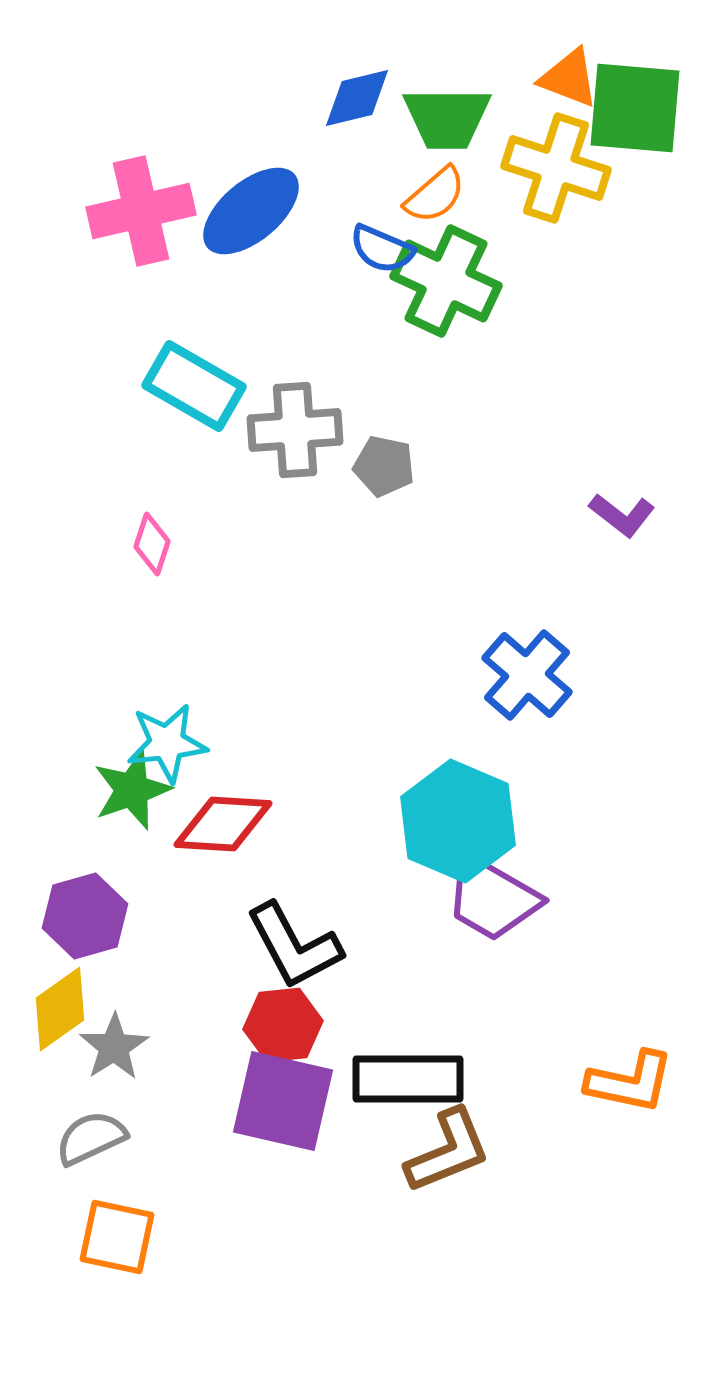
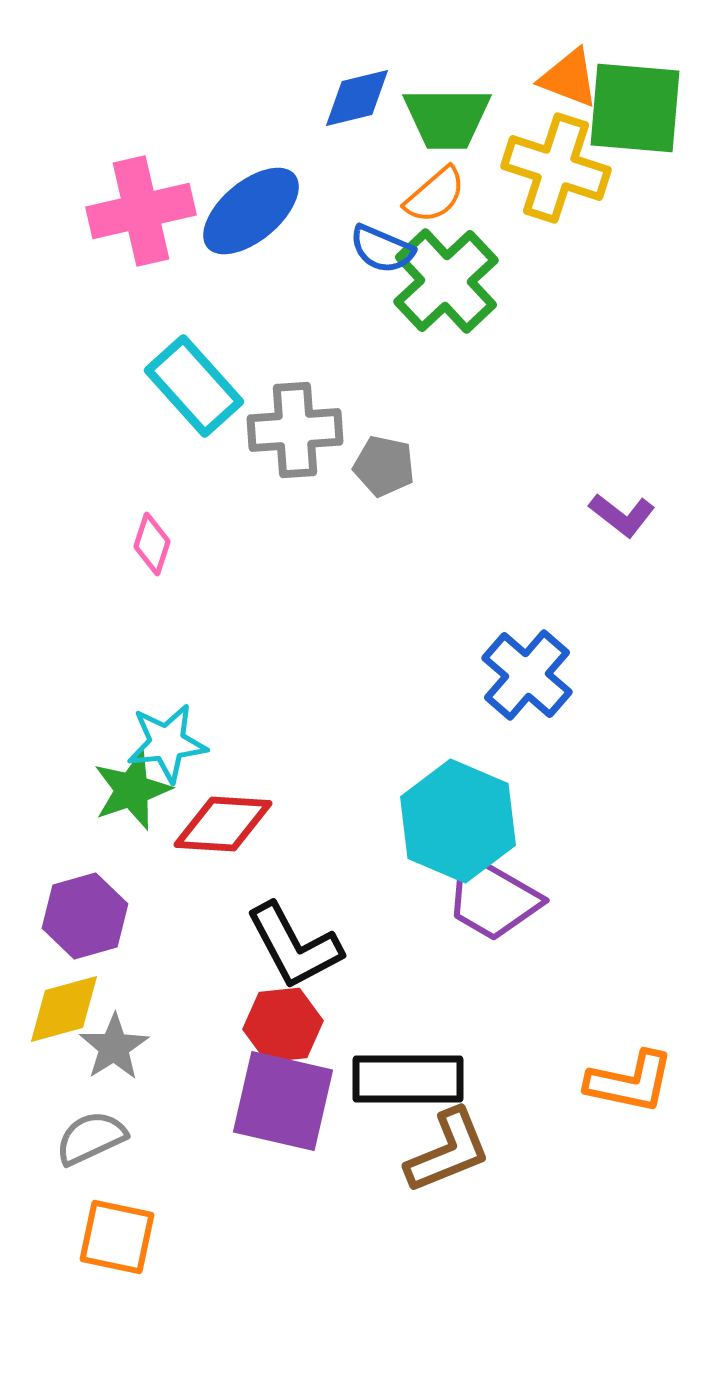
green cross: rotated 22 degrees clockwise
cyan rectangle: rotated 18 degrees clockwise
yellow diamond: moved 4 px right; rotated 20 degrees clockwise
